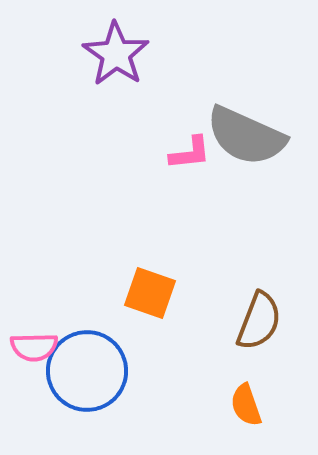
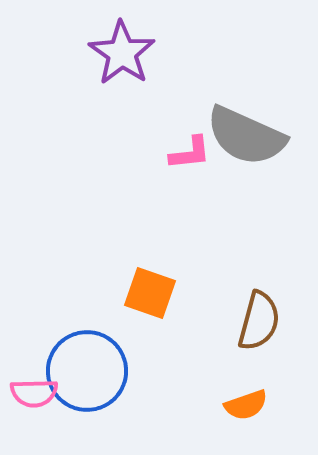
purple star: moved 6 px right, 1 px up
brown semicircle: rotated 6 degrees counterclockwise
pink semicircle: moved 46 px down
orange semicircle: rotated 90 degrees counterclockwise
